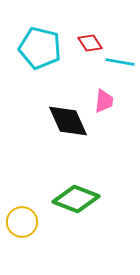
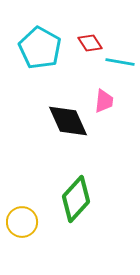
cyan pentagon: rotated 15 degrees clockwise
green diamond: rotated 69 degrees counterclockwise
